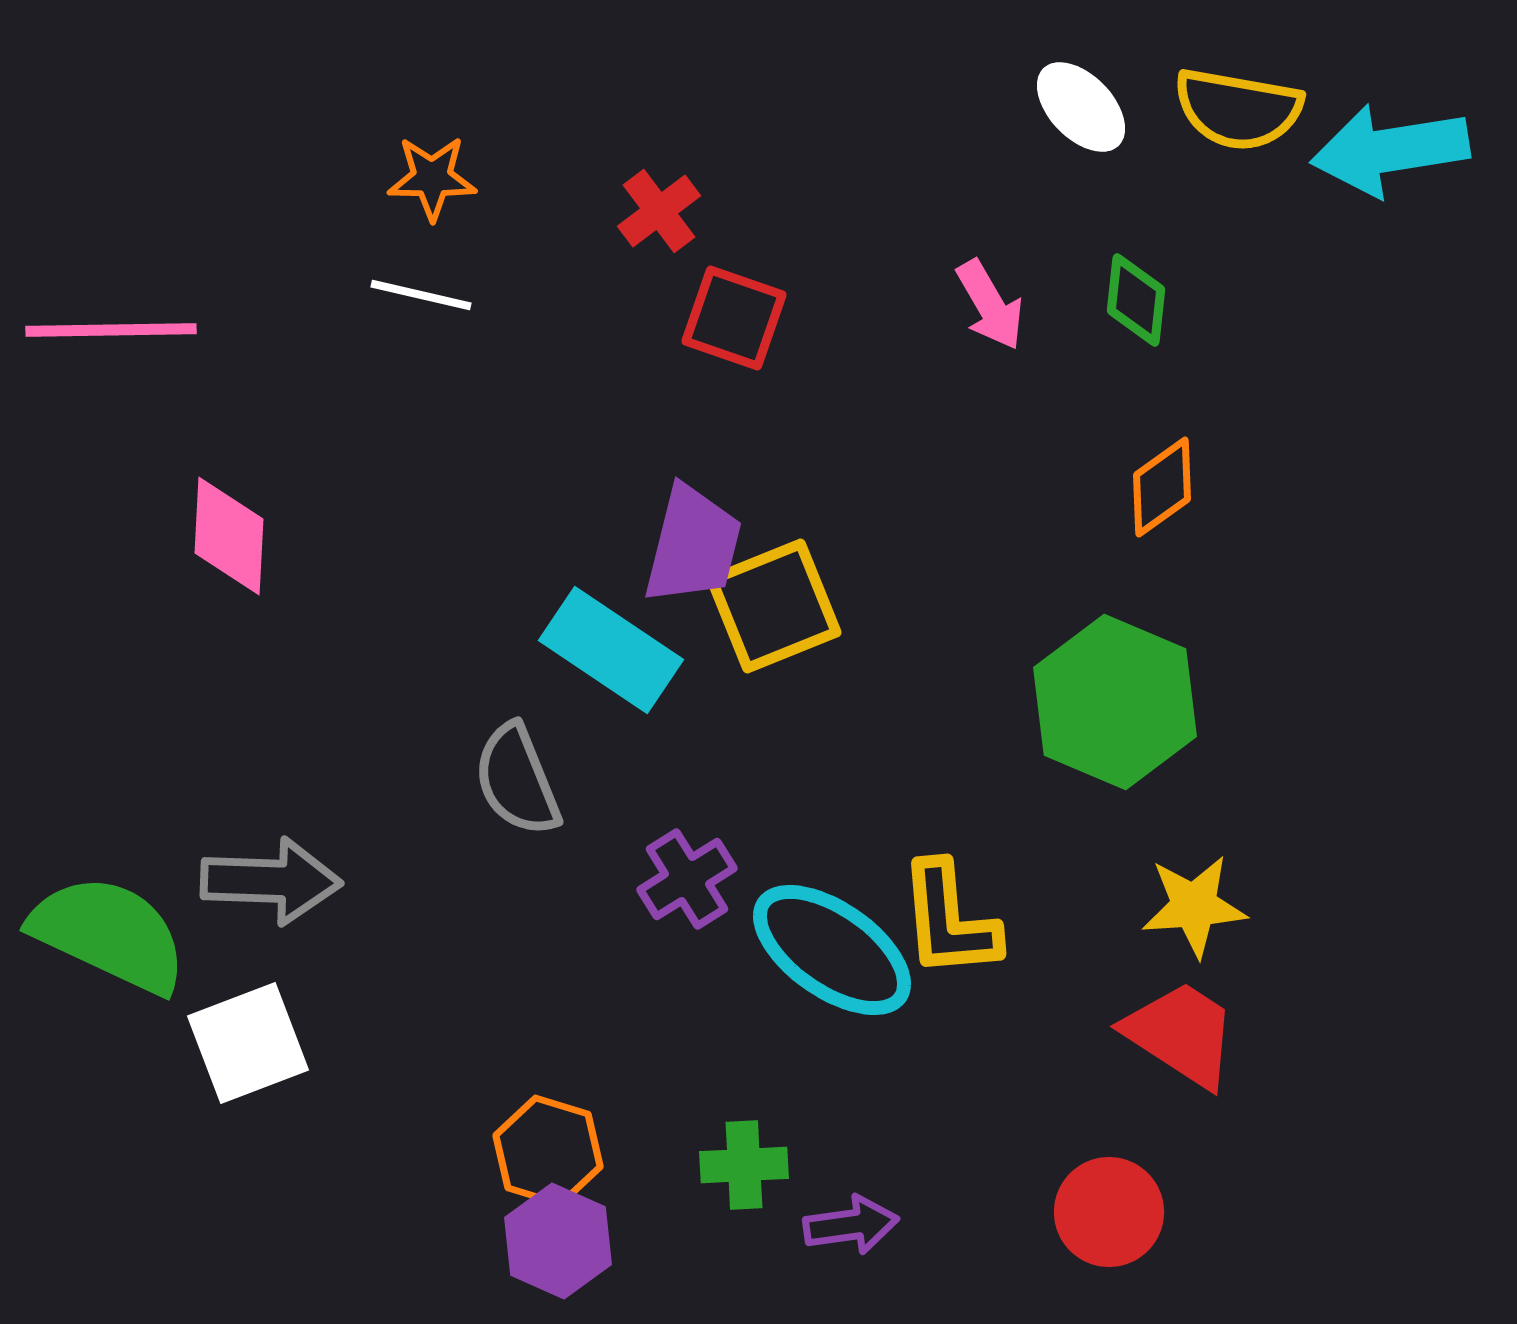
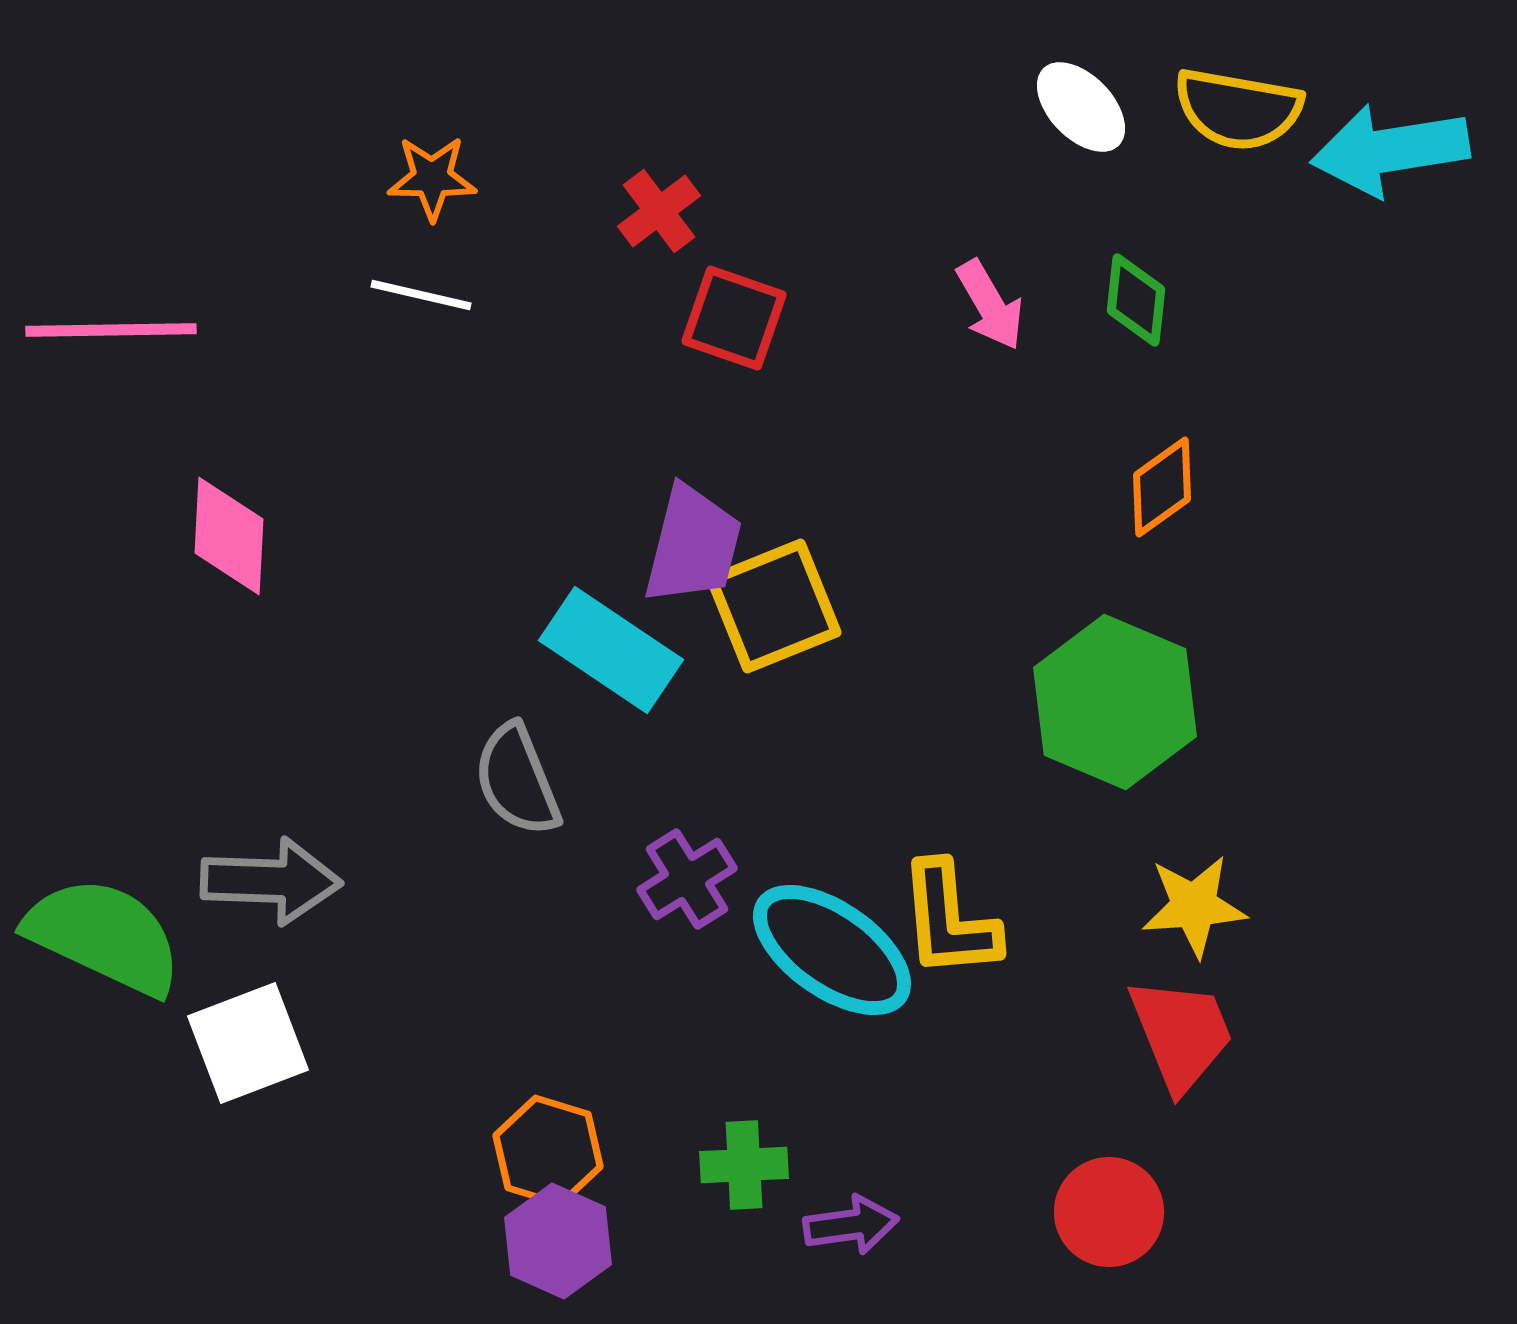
green semicircle: moved 5 px left, 2 px down
red trapezoid: rotated 35 degrees clockwise
